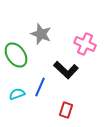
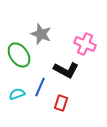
green ellipse: moved 3 px right
black L-shape: rotated 15 degrees counterclockwise
red rectangle: moved 5 px left, 7 px up
